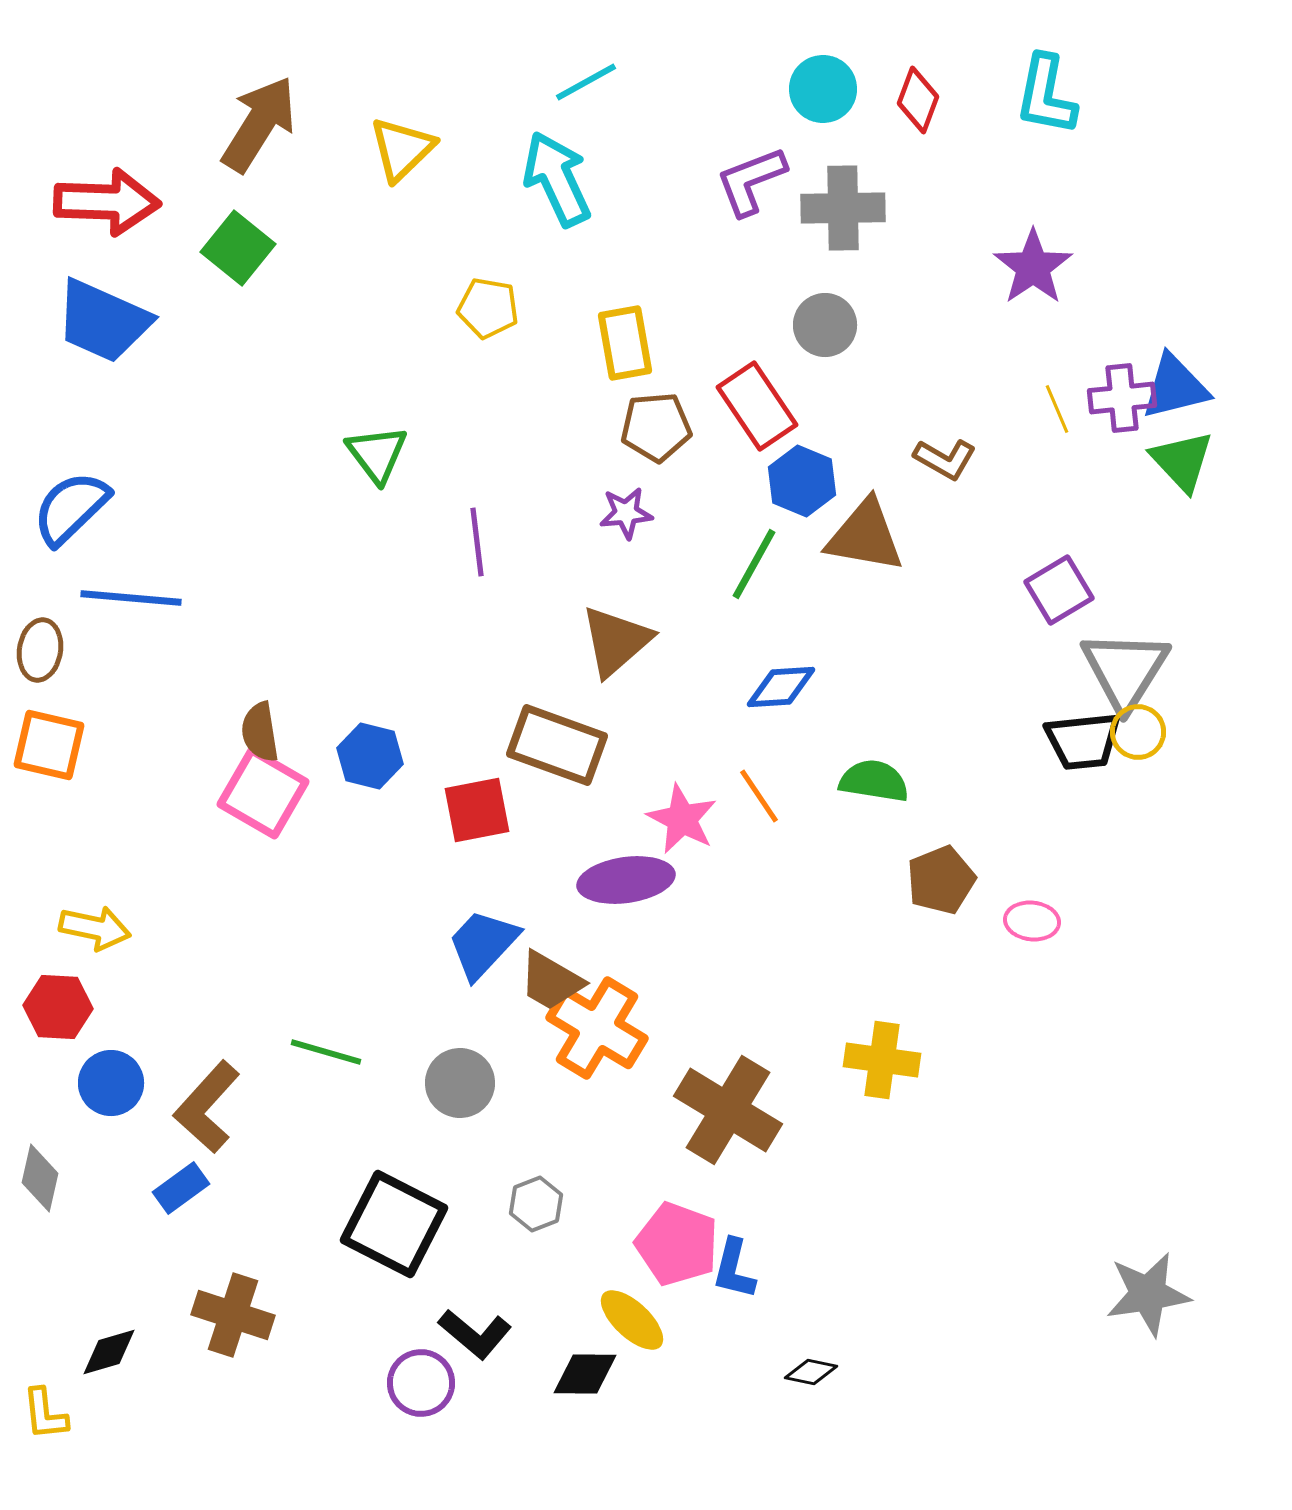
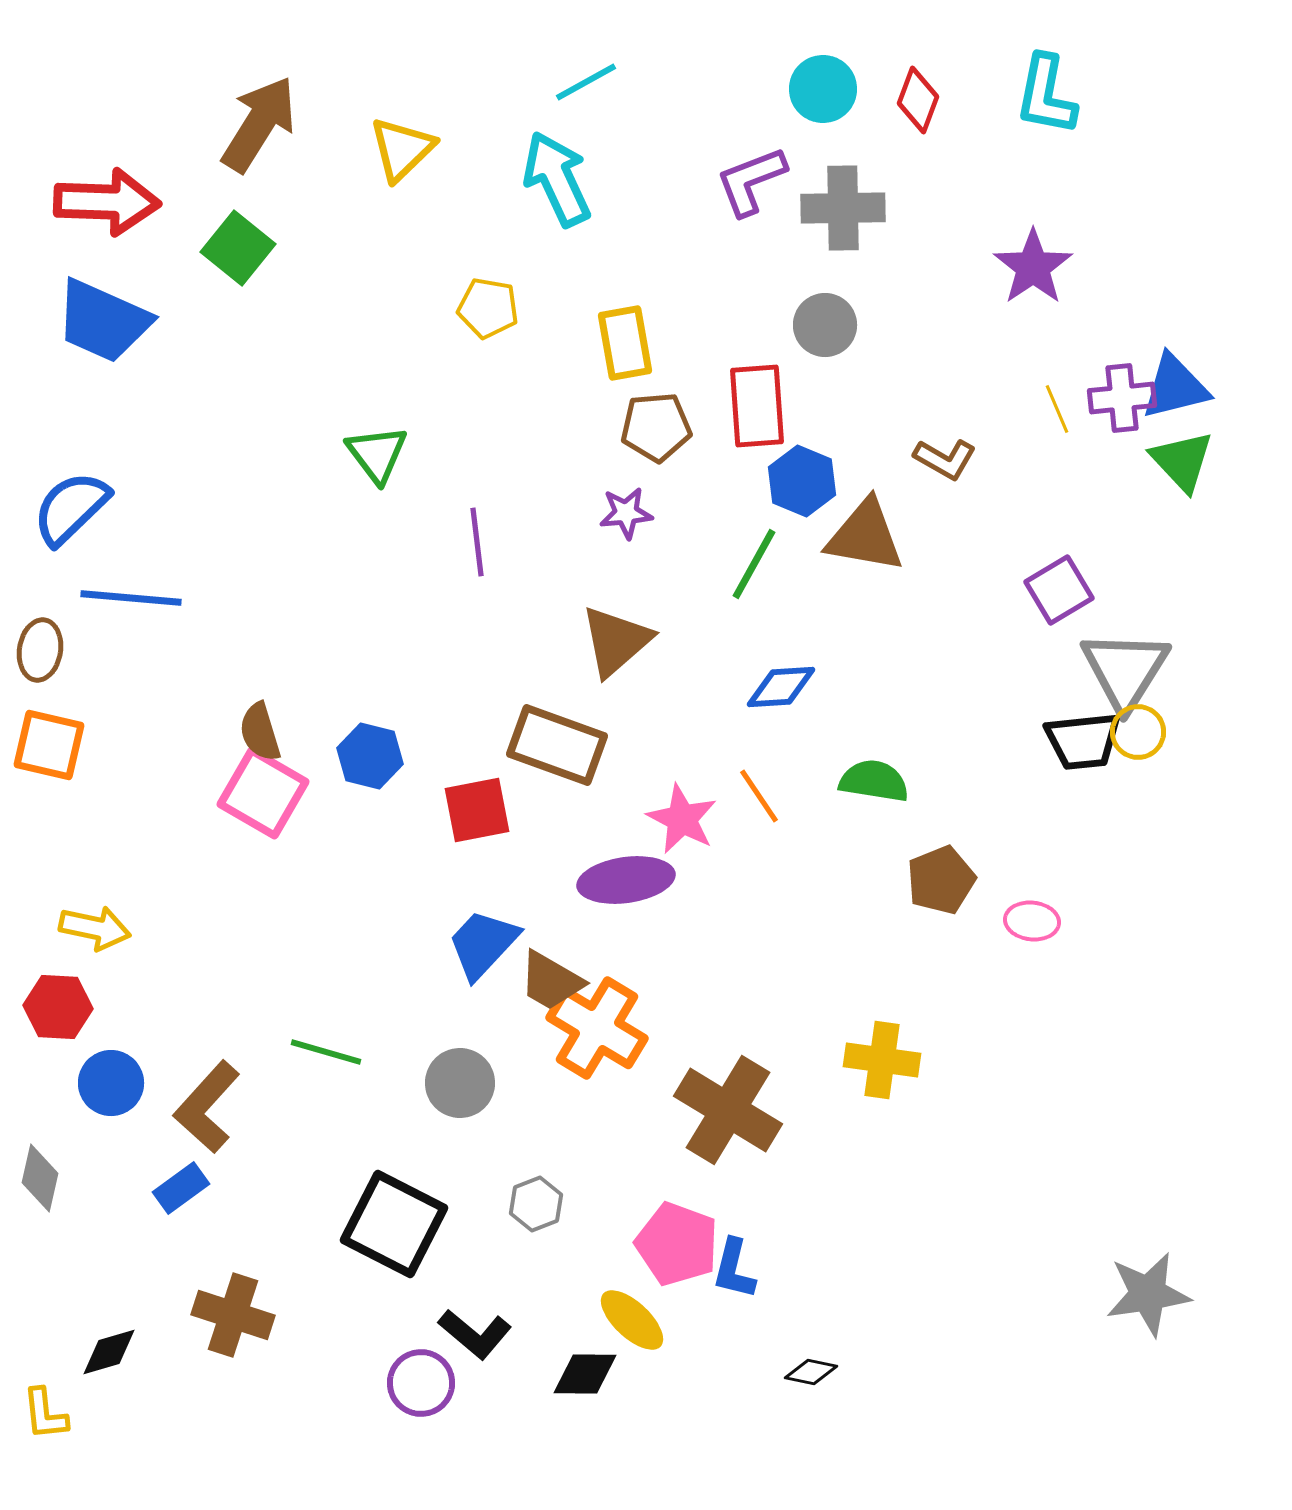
red rectangle at (757, 406): rotated 30 degrees clockwise
brown semicircle at (260, 732): rotated 8 degrees counterclockwise
